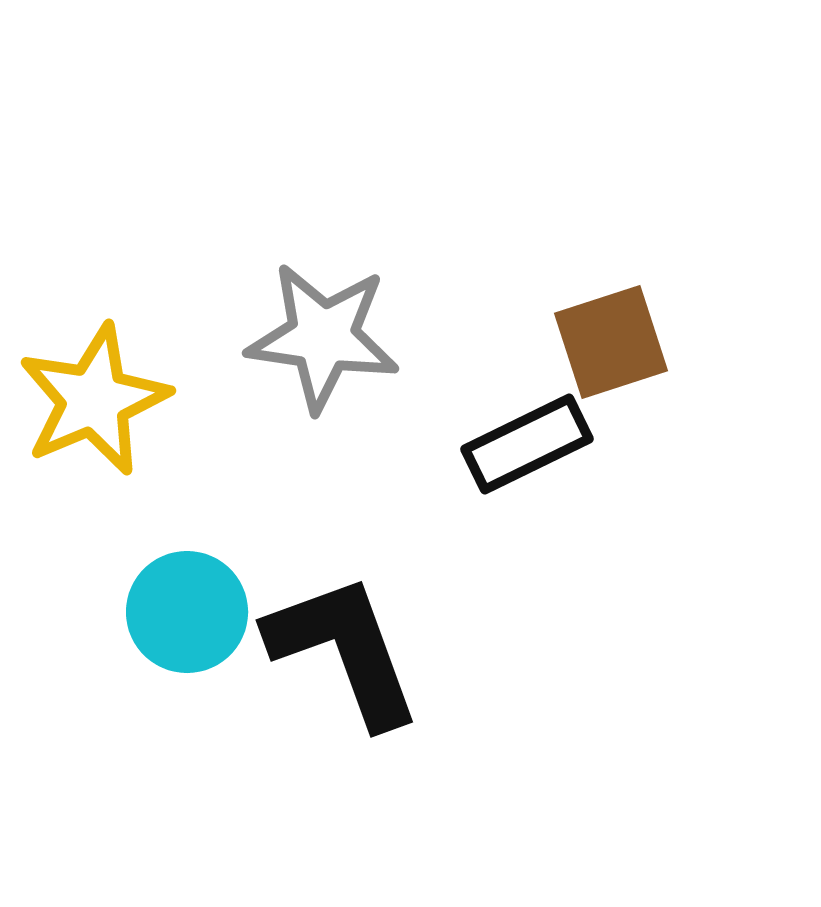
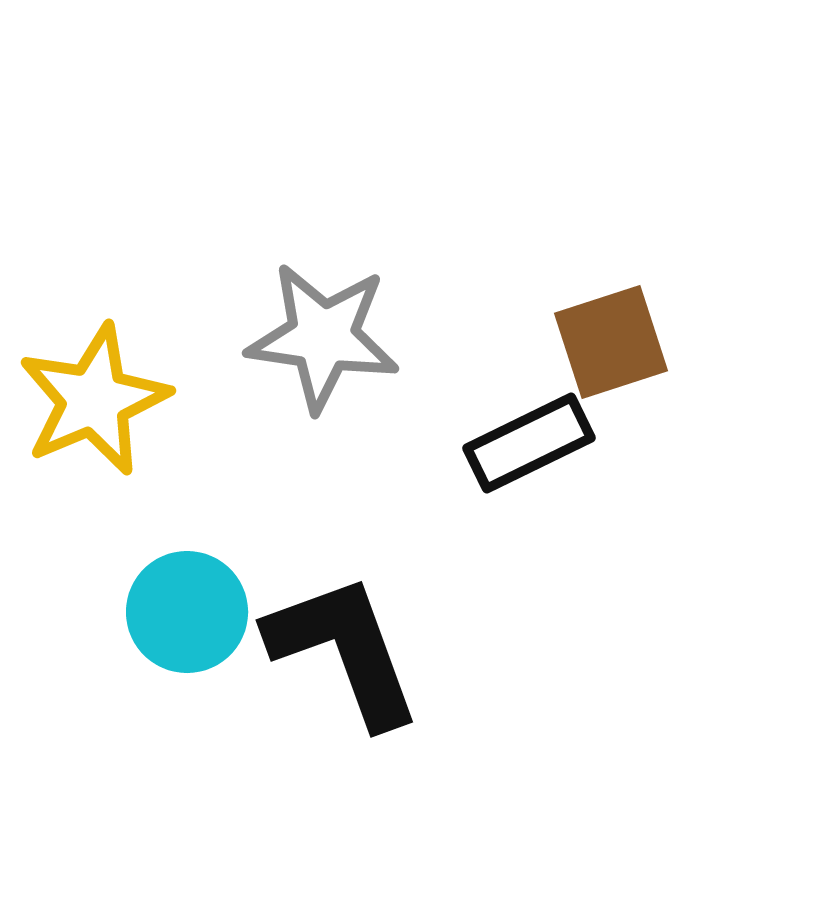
black rectangle: moved 2 px right, 1 px up
